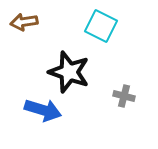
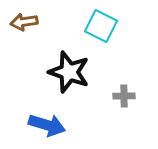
gray cross: rotated 15 degrees counterclockwise
blue arrow: moved 4 px right, 15 px down
